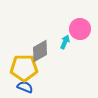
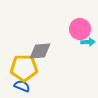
cyan arrow: moved 23 px right; rotated 64 degrees clockwise
gray diamond: rotated 25 degrees clockwise
blue semicircle: moved 3 px left, 1 px up
